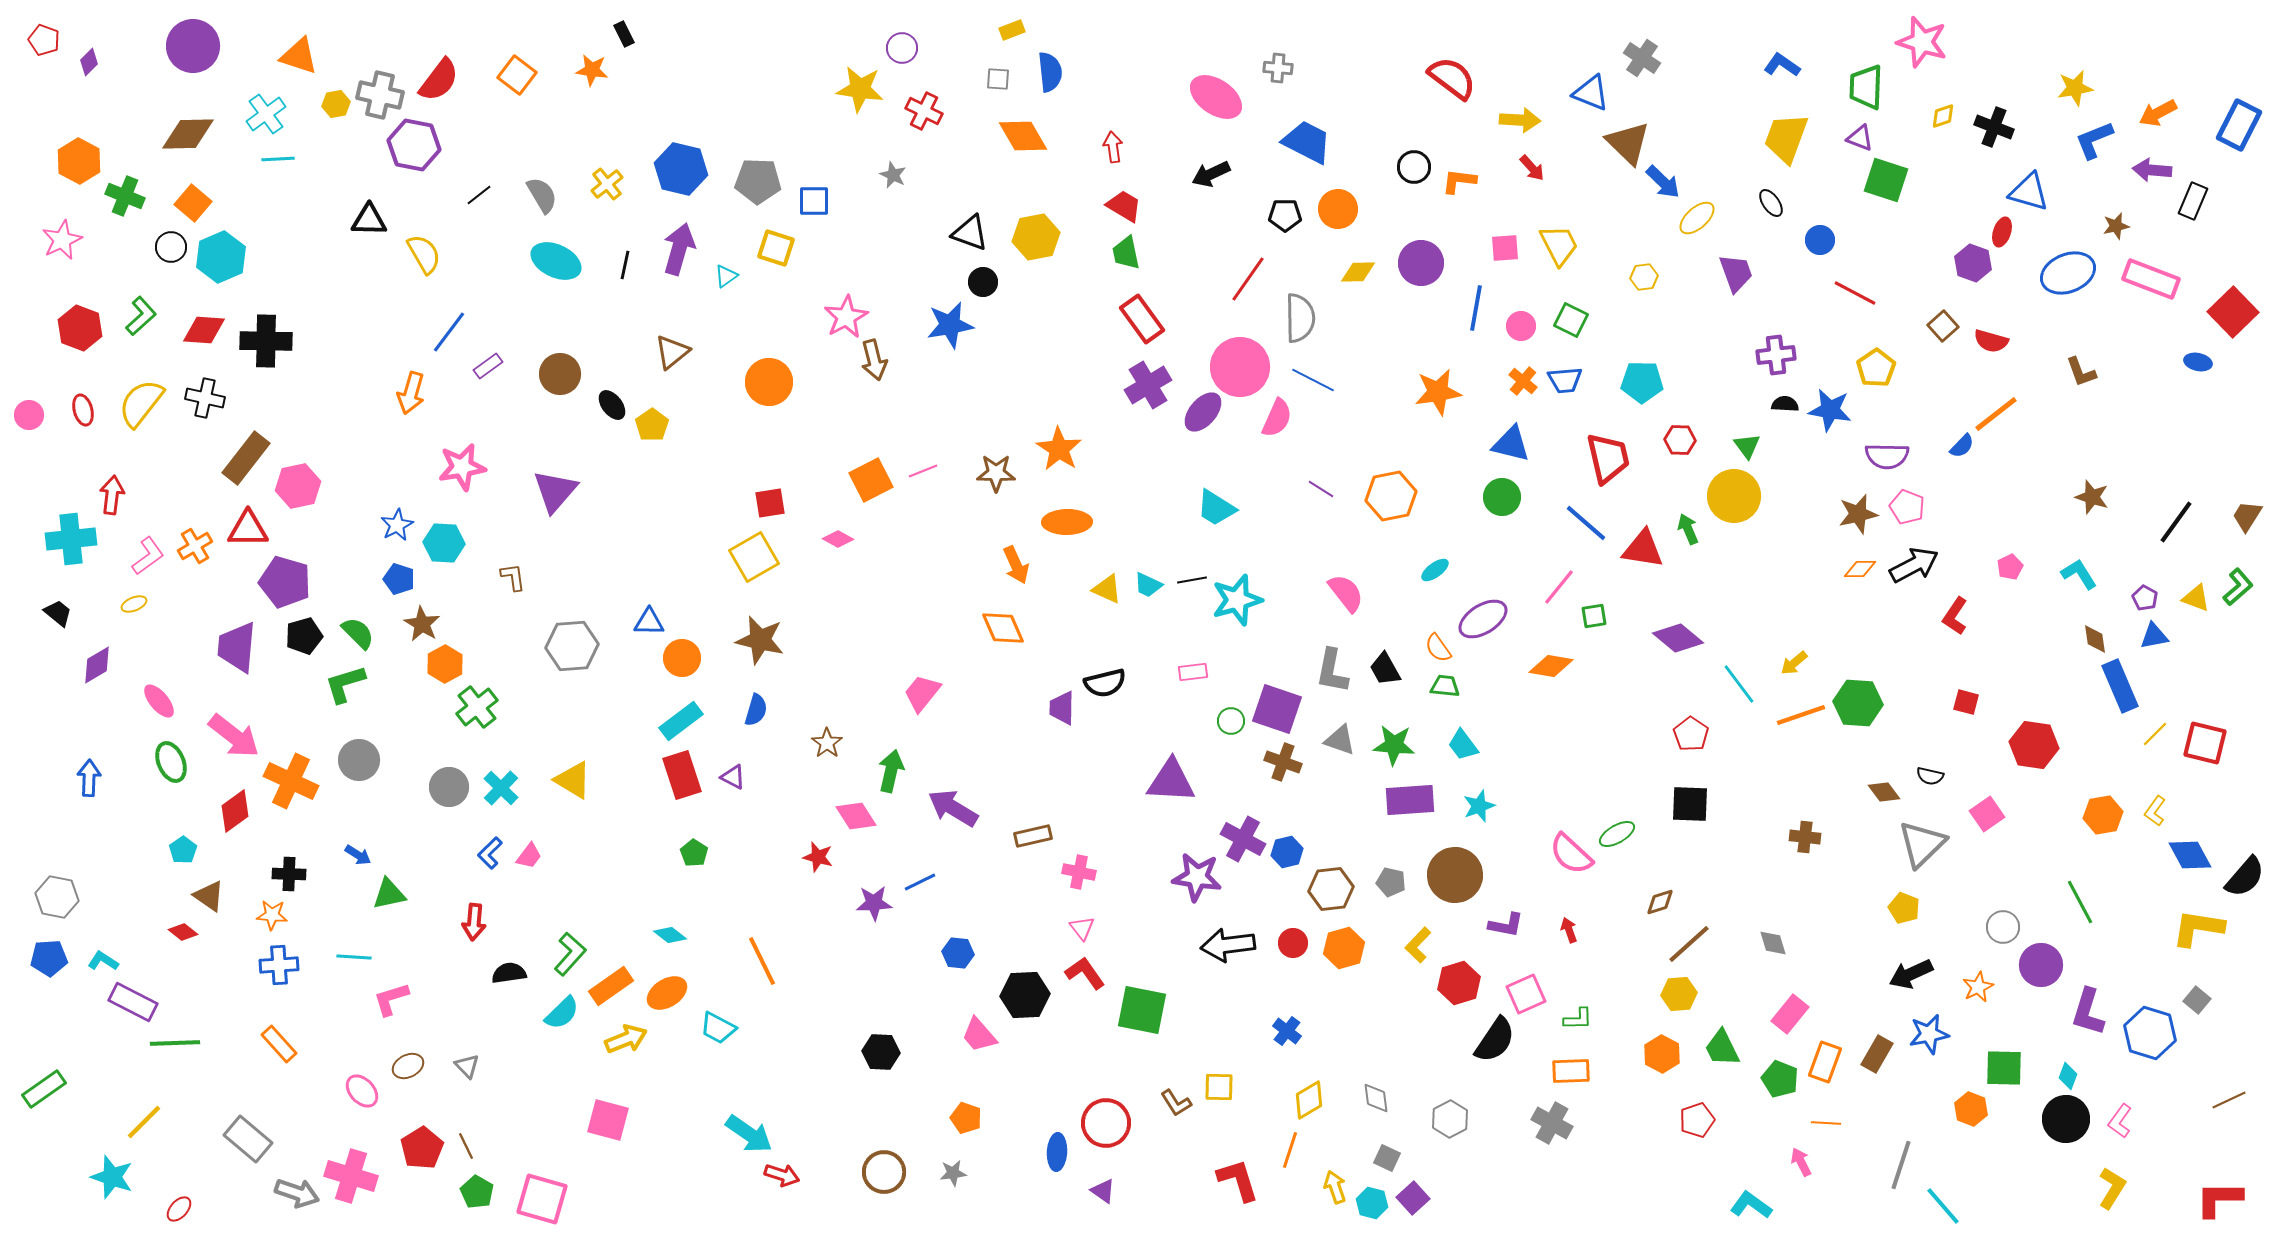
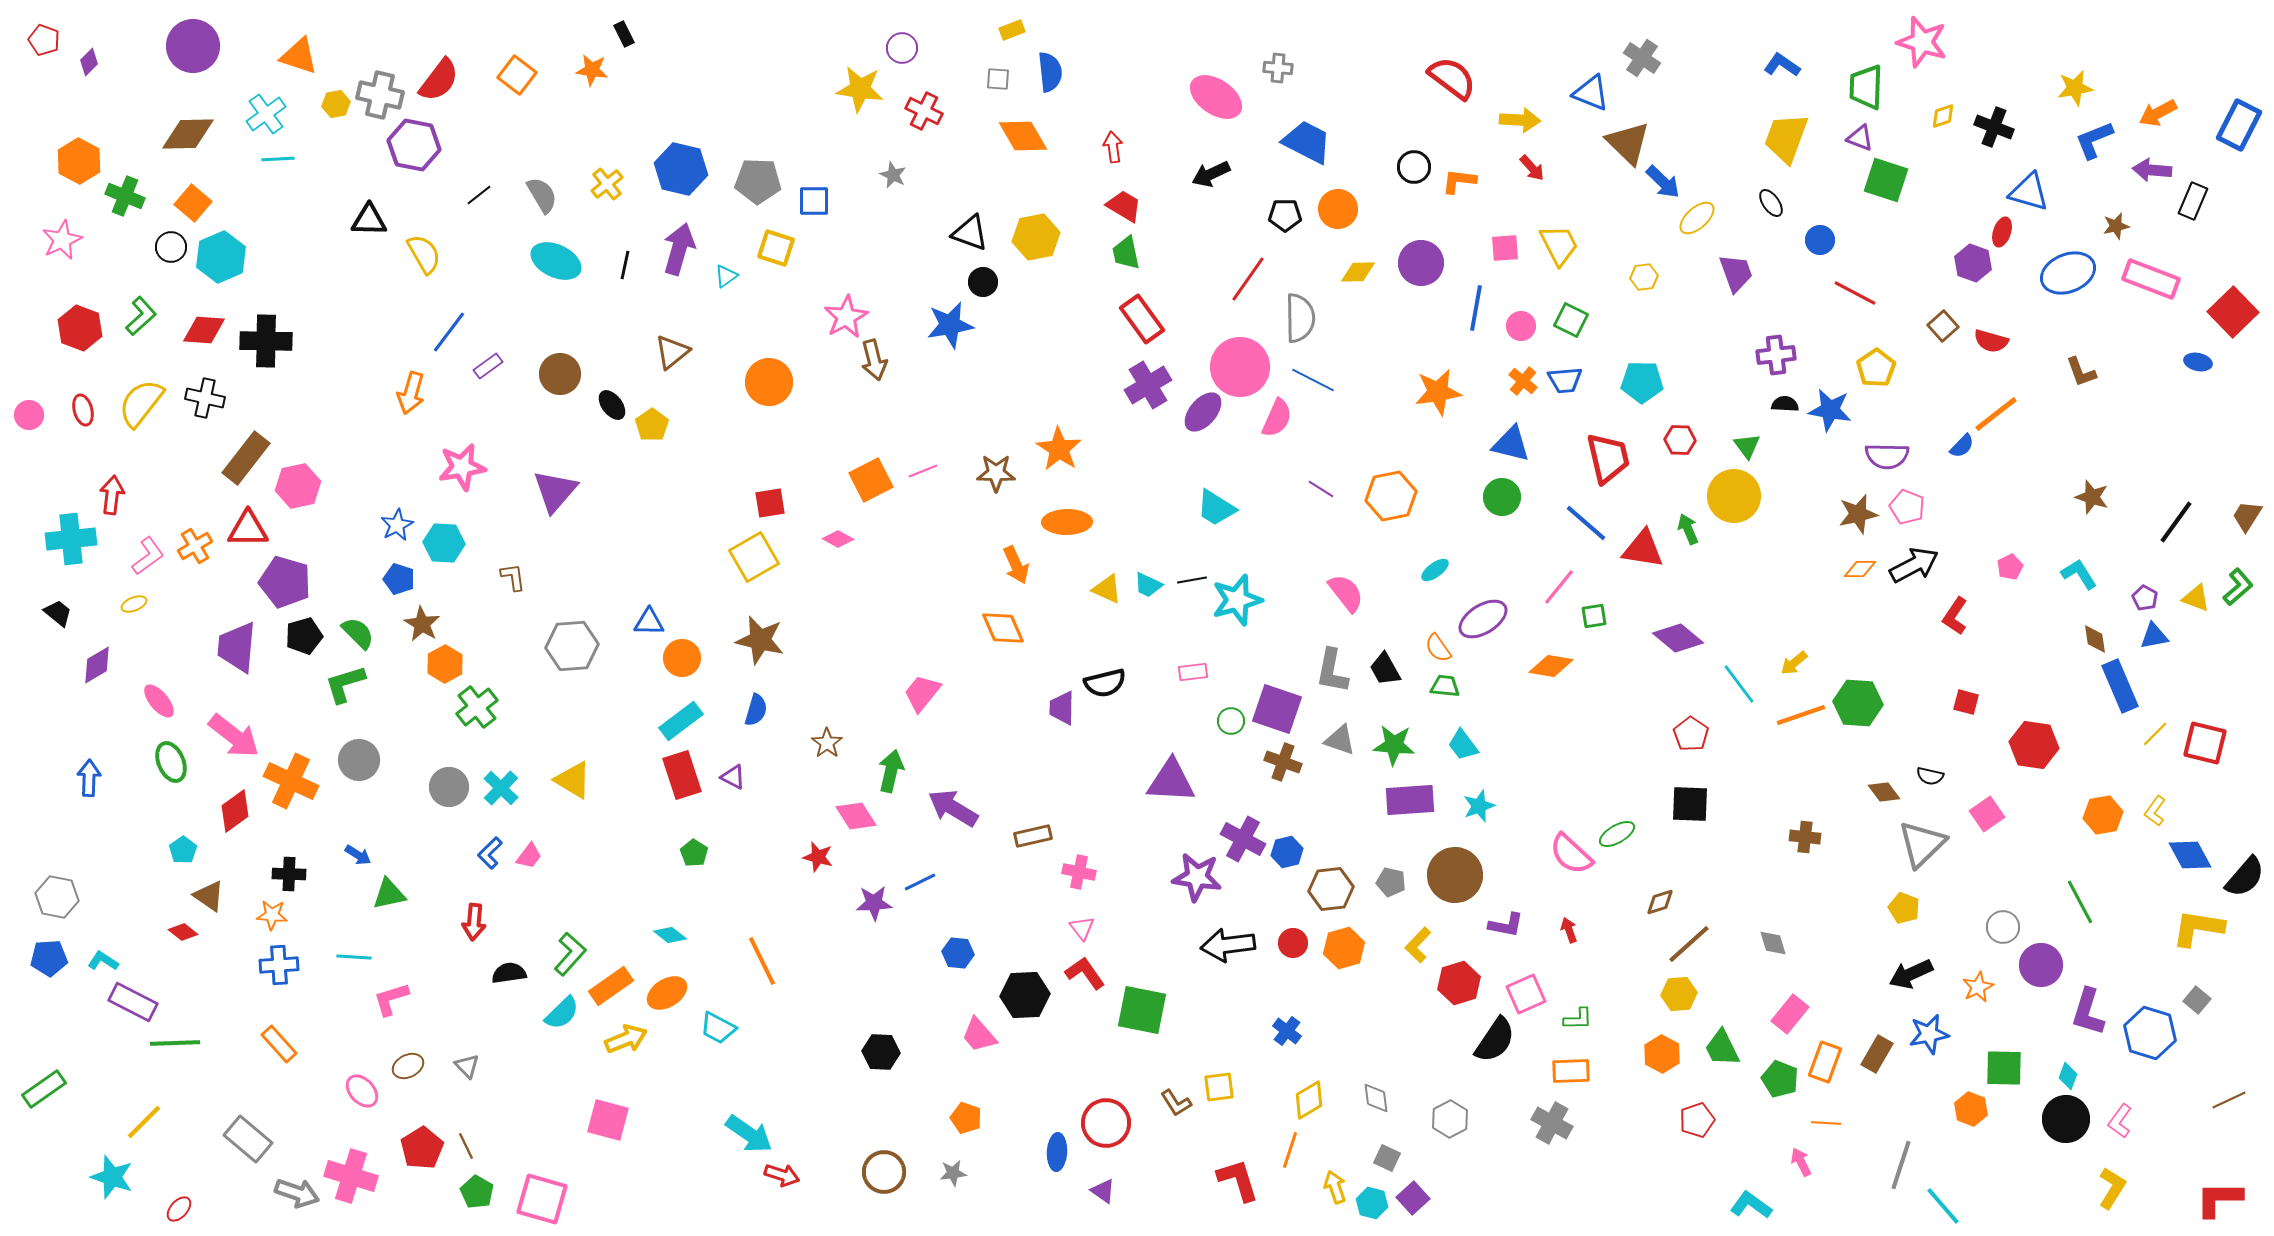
yellow square at (1219, 1087): rotated 8 degrees counterclockwise
